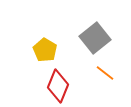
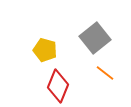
yellow pentagon: rotated 15 degrees counterclockwise
